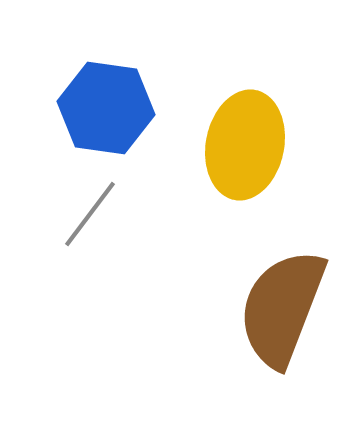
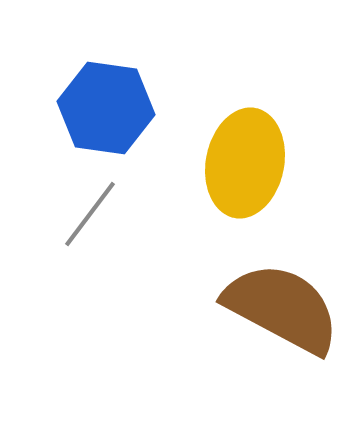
yellow ellipse: moved 18 px down
brown semicircle: rotated 97 degrees clockwise
